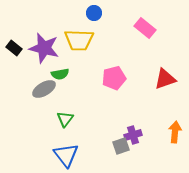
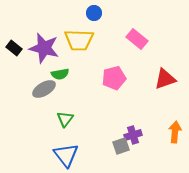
pink rectangle: moved 8 px left, 11 px down
